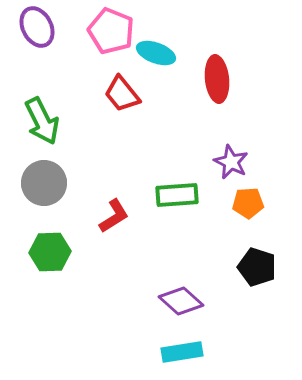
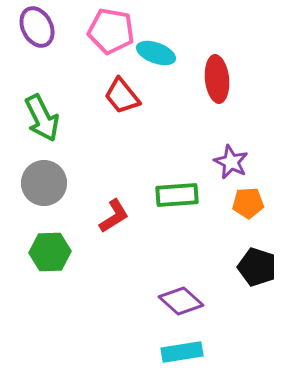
pink pentagon: rotated 12 degrees counterclockwise
red trapezoid: moved 2 px down
green arrow: moved 3 px up
